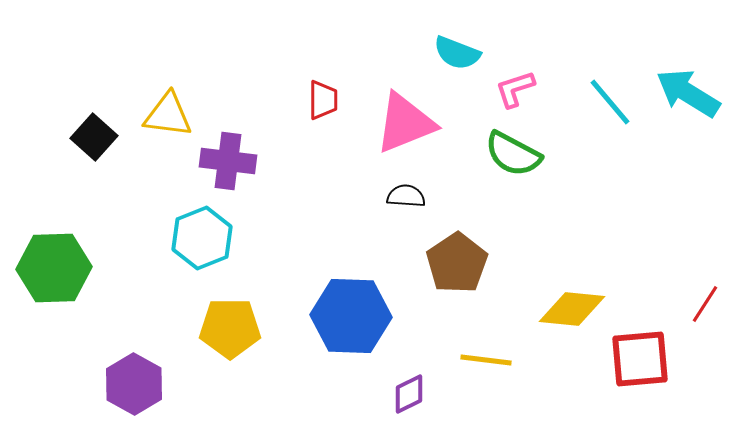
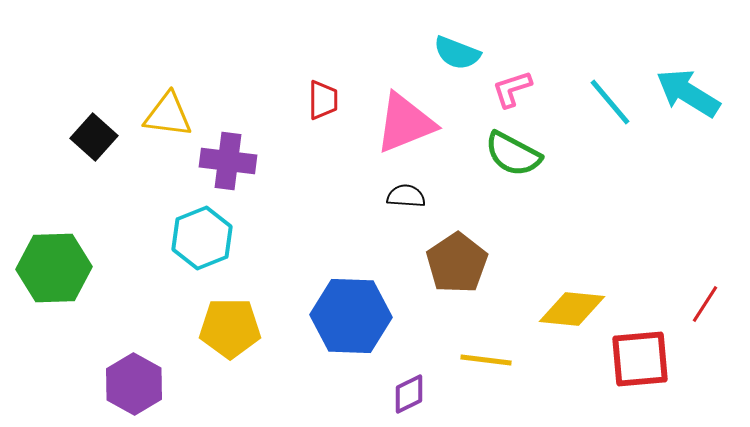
pink L-shape: moved 3 px left
